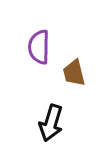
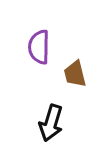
brown trapezoid: moved 1 px right, 1 px down
